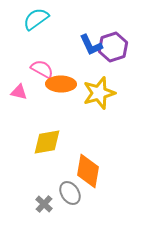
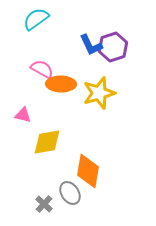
pink triangle: moved 4 px right, 23 px down
